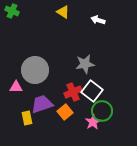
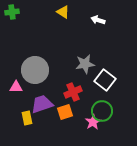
green cross: moved 1 px down; rotated 32 degrees counterclockwise
white square: moved 13 px right, 11 px up
orange square: rotated 21 degrees clockwise
